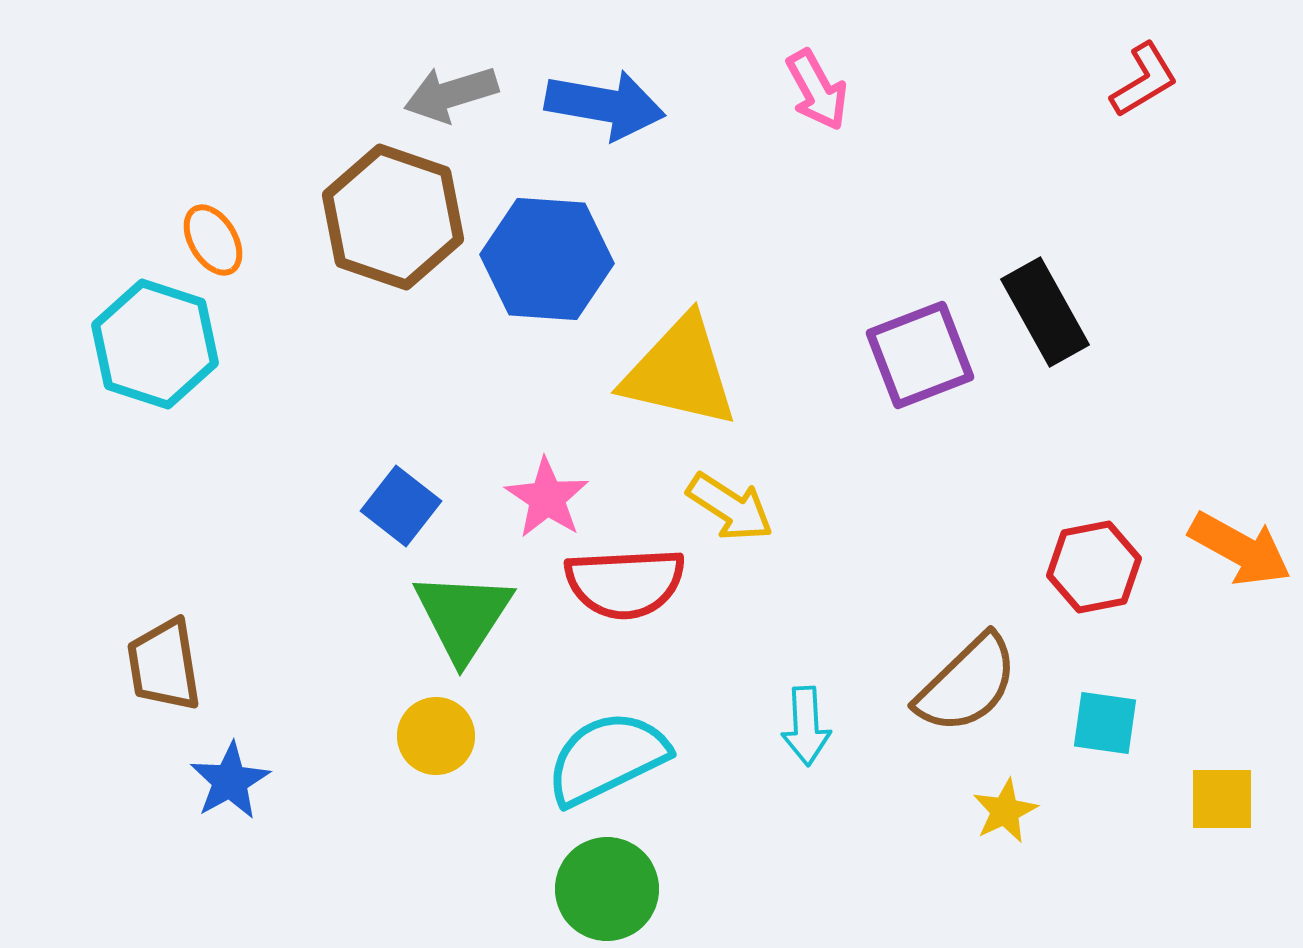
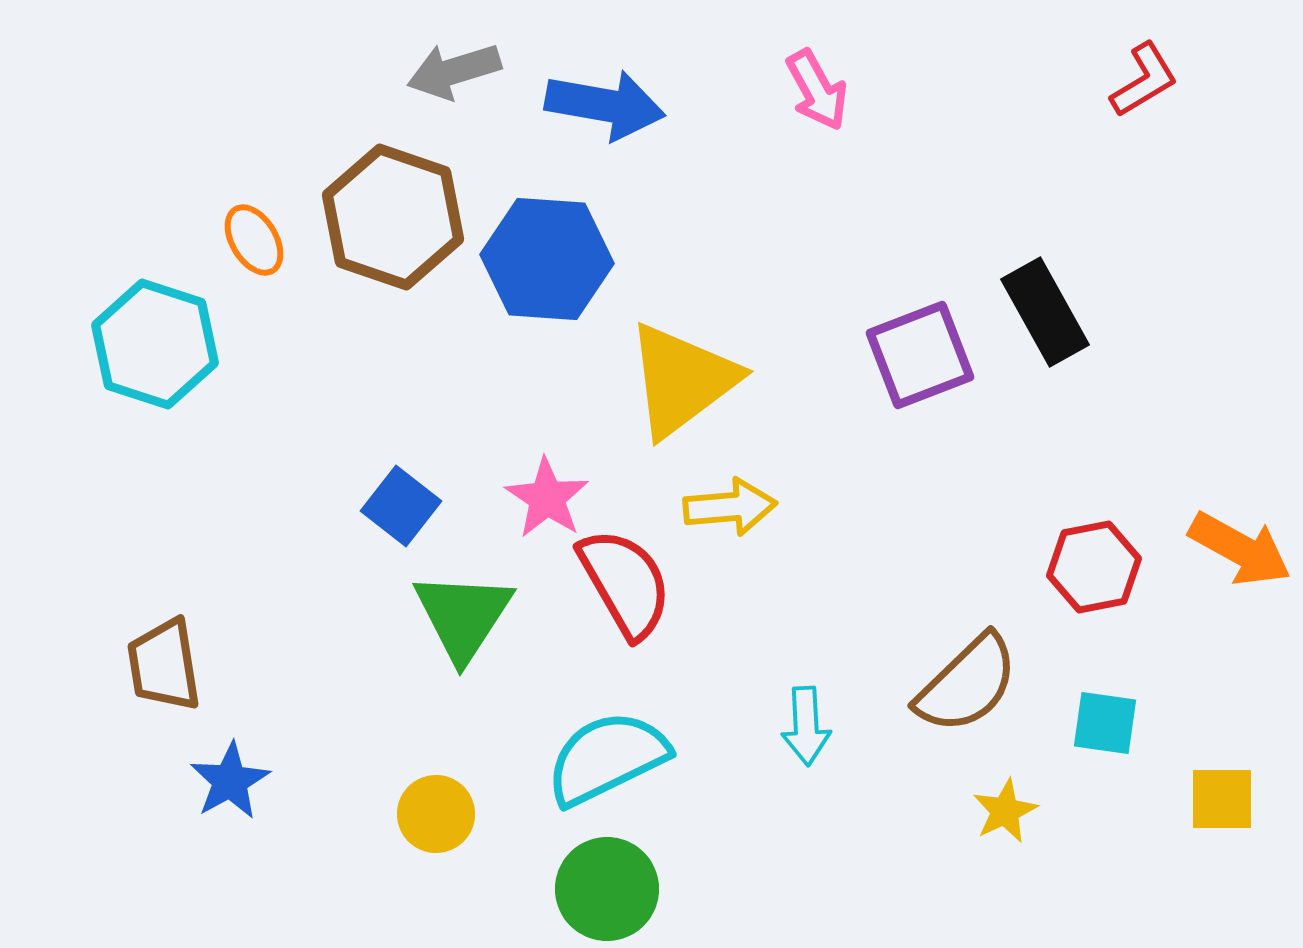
gray arrow: moved 3 px right, 23 px up
orange ellipse: moved 41 px right
yellow triangle: moved 2 px right, 8 px down; rotated 50 degrees counterclockwise
yellow arrow: rotated 38 degrees counterclockwise
red semicircle: rotated 117 degrees counterclockwise
yellow circle: moved 78 px down
